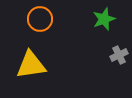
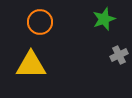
orange circle: moved 3 px down
yellow triangle: rotated 8 degrees clockwise
